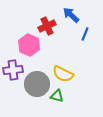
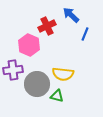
yellow semicircle: rotated 20 degrees counterclockwise
